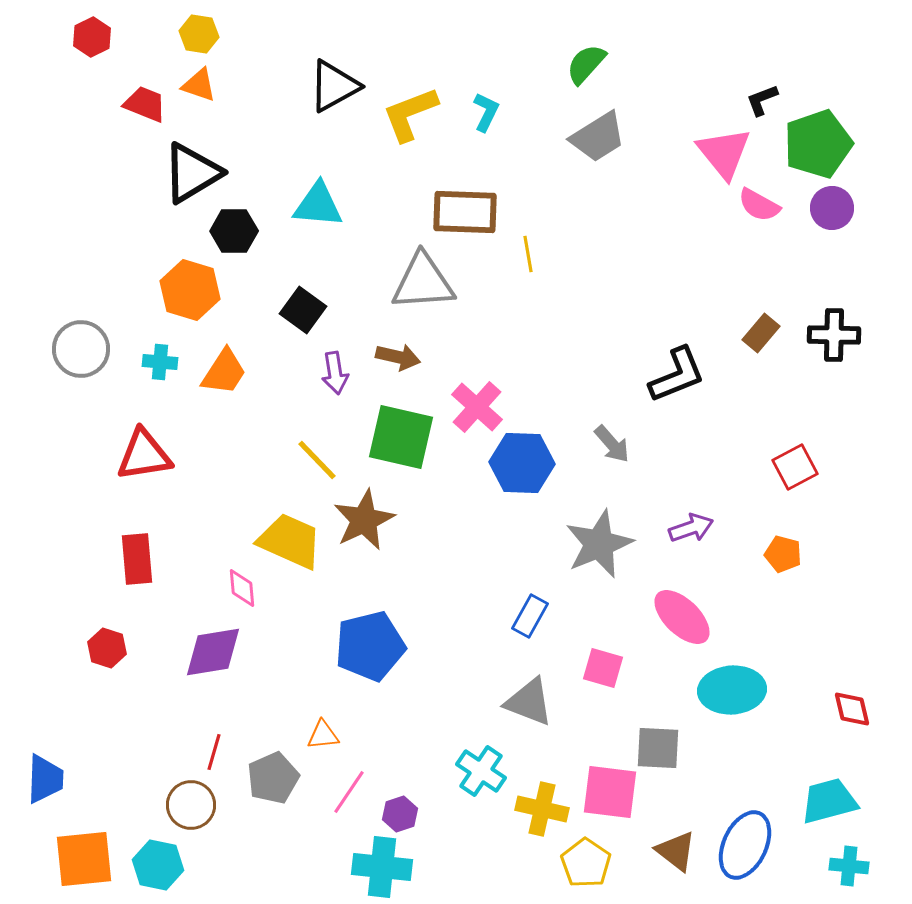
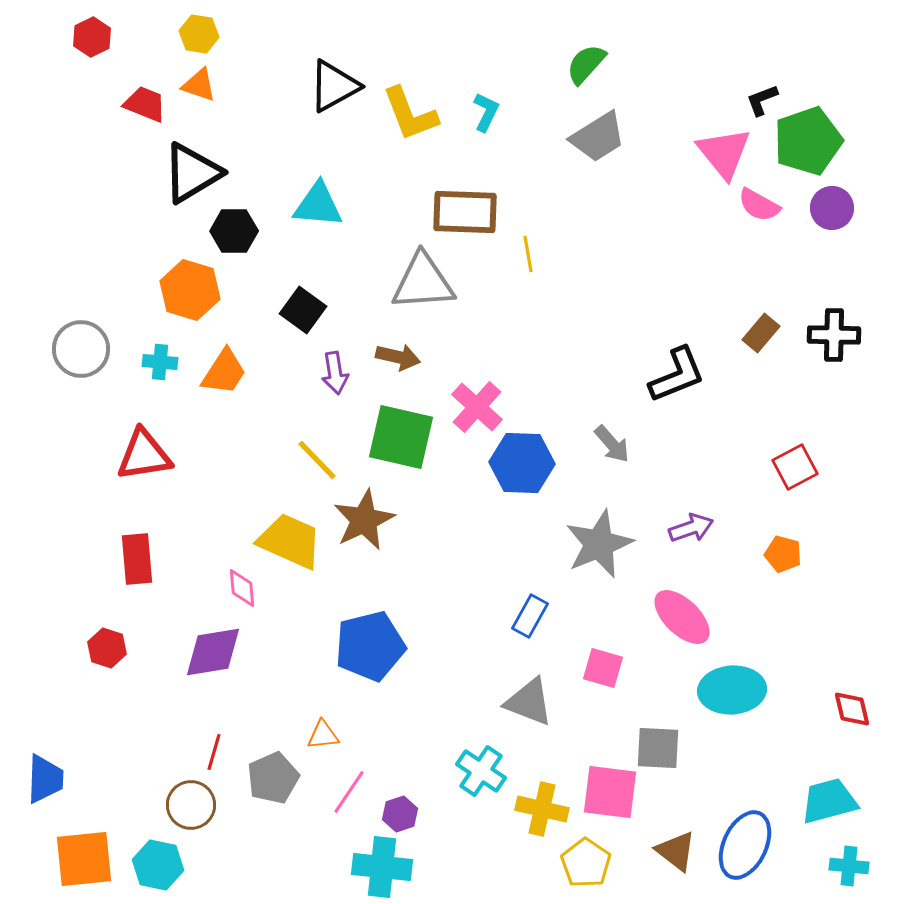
yellow L-shape at (410, 114): rotated 90 degrees counterclockwise
green pentagon at (818, 144): moved 10 px left, 3 px up
